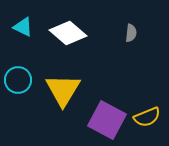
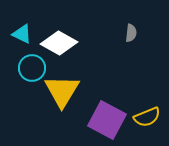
cyan triangle: moved 1 px left, 7 px down
white diamond: moved 9 px left, 10 px down; rotated 12 degrees counterclockwise
cyan circle: moved 14 px right, 12 px up
yellow triangle: moved 1 px left, 1 px down
